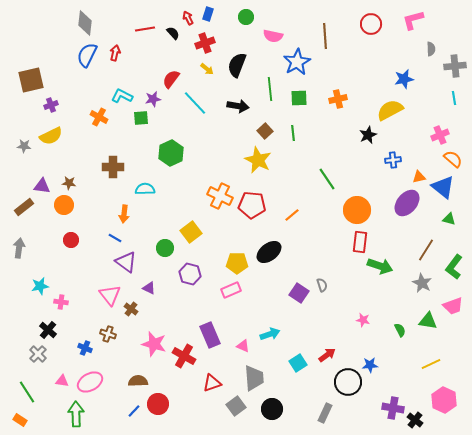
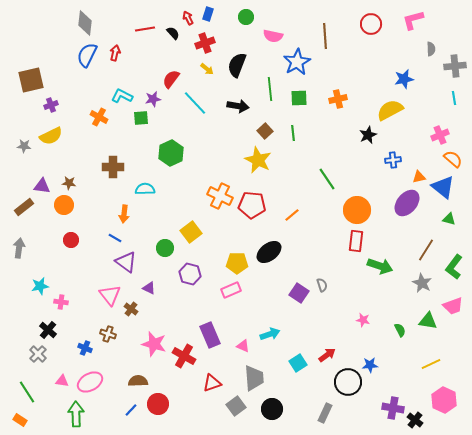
red rectangle at (360, 242): moved 4 px left, 1 px up
blue line at (134, 411): moved 3 px left, 1 px up
